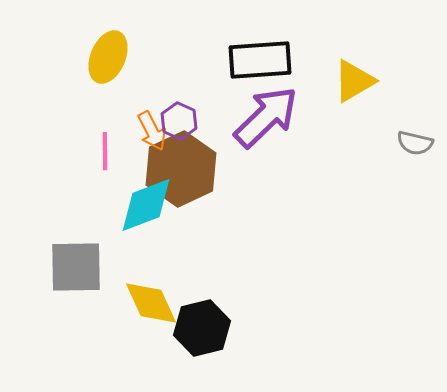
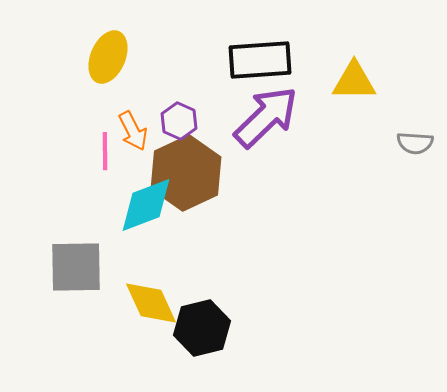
yellow triangle: rotated 30 degrees clockwise
orange arrow: moved 19 px left
gray semicircle: rotated 9 degrees counterclockwise
brown hexagon: moved 5 px right, 4 px down
